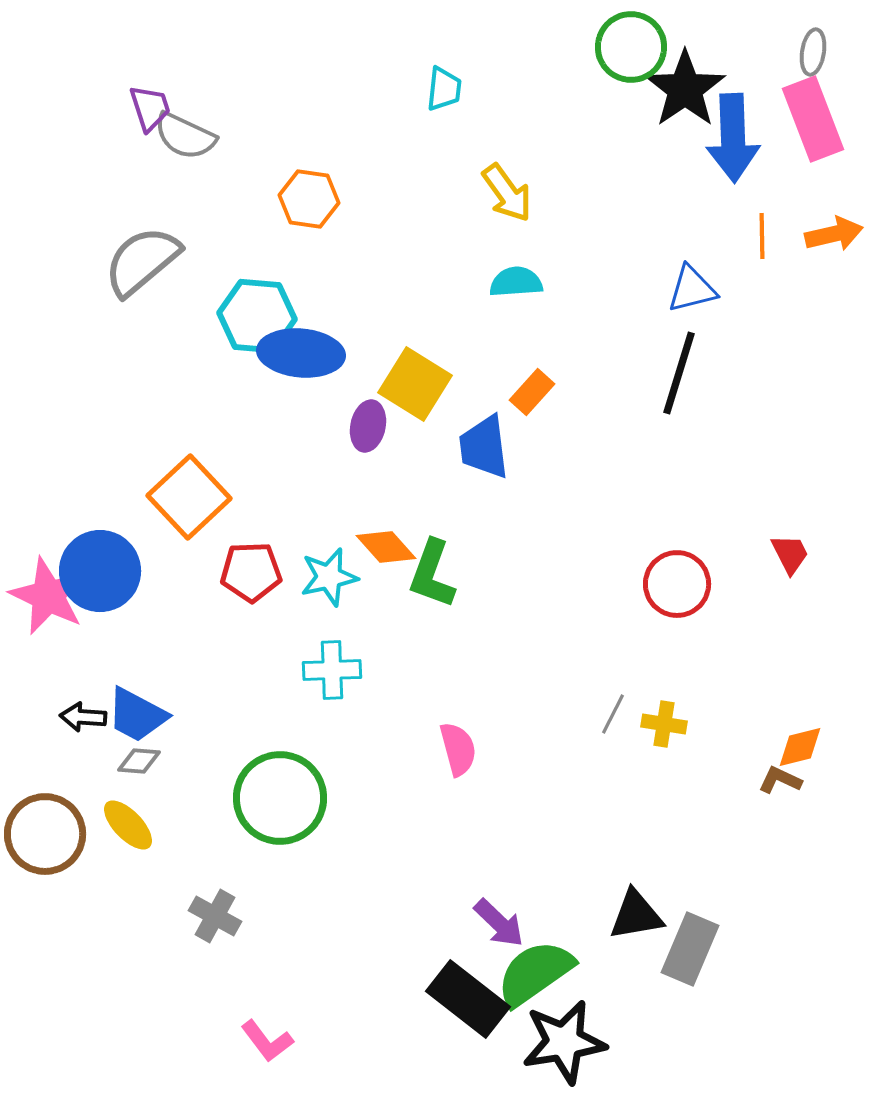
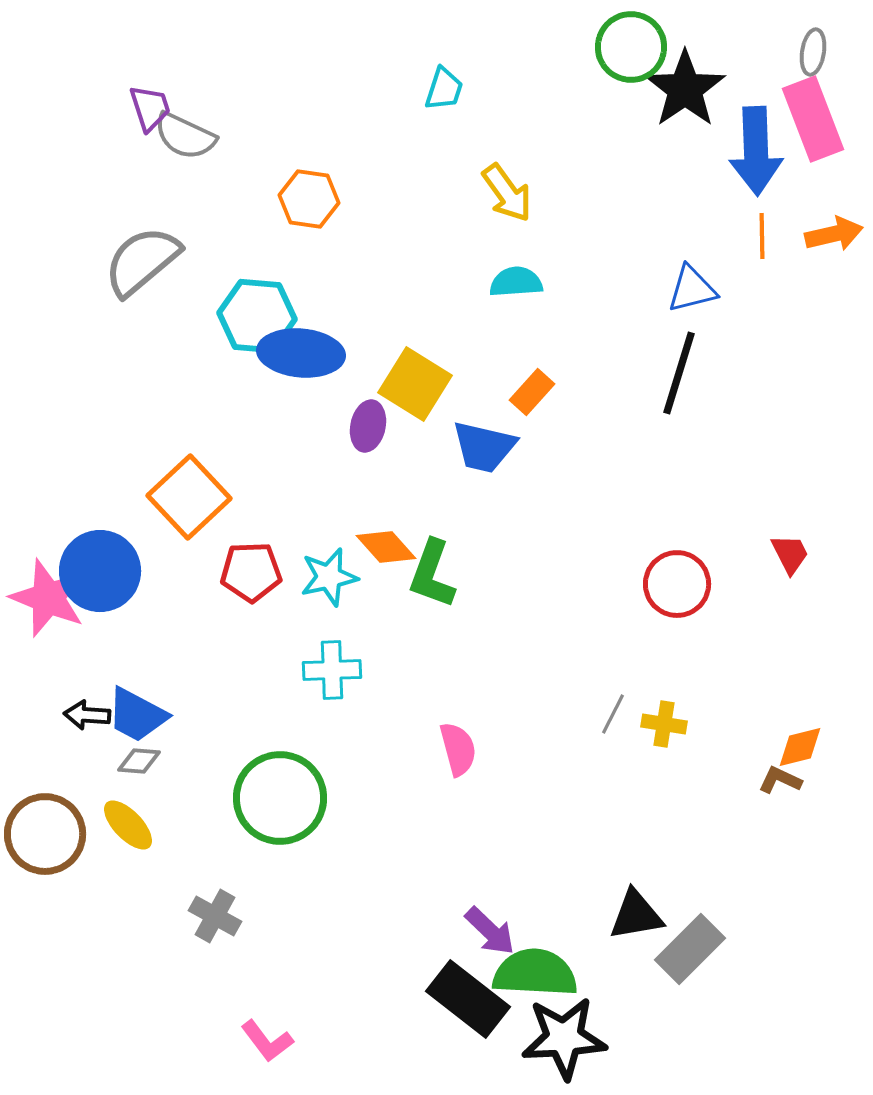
cyan trapezoid at (444, 89): rotated 12 degrees clockwise
blue arrow at (733, 138): moved 23 px right, 13 px down
blue trapezoid at (484, 447): rotated 70 degrees counterclockwise
pink star at (48, 596): moved 2 px down; rotated 4 degrees counterclockwise
black arrow at (83, 717): moved 4 px right, 2 px up
purple arrow at (499, 923): moved 9 px left, 8 px down
gray rectangle at (690, 949): rotated 22 degrees clockwise
green semicircle at (535, 973): rotated 38 degrees clockwise
black star at (564, 1042): moved 4 px up; rotated 6 degrees clockwise
